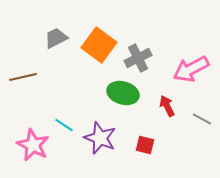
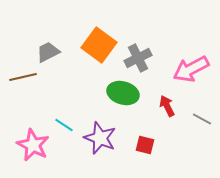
gray trapezoid: moved 8 px left, 14 px down
